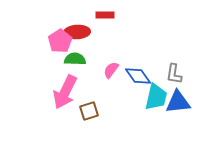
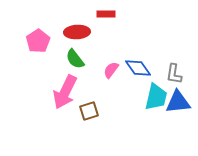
red rectangle: moved 1 px right, 1 px up
pink pentagon: moved 22 px left
green semicircle: rotated 130 degrees counterclockwise
blue diamond: moved 8 px up
